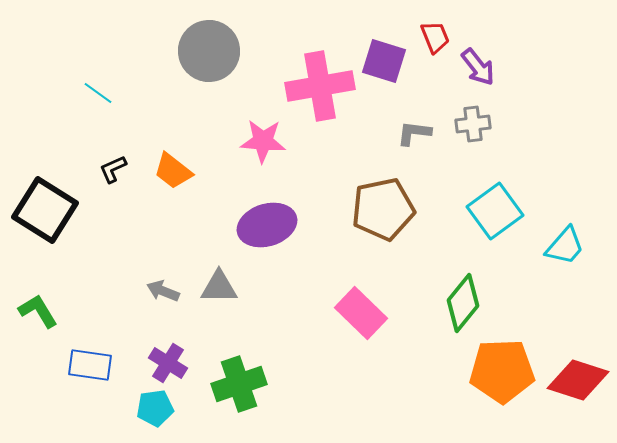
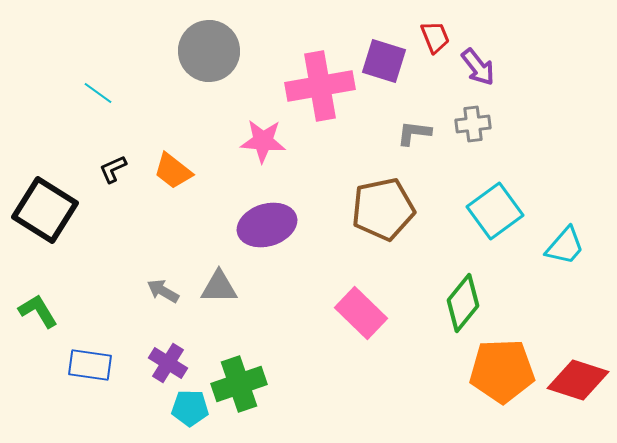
gray arrow: rotated 8 degrees clockwise
cyan pentagon: moved 35 px right; rotated 9 degrees clockwise
